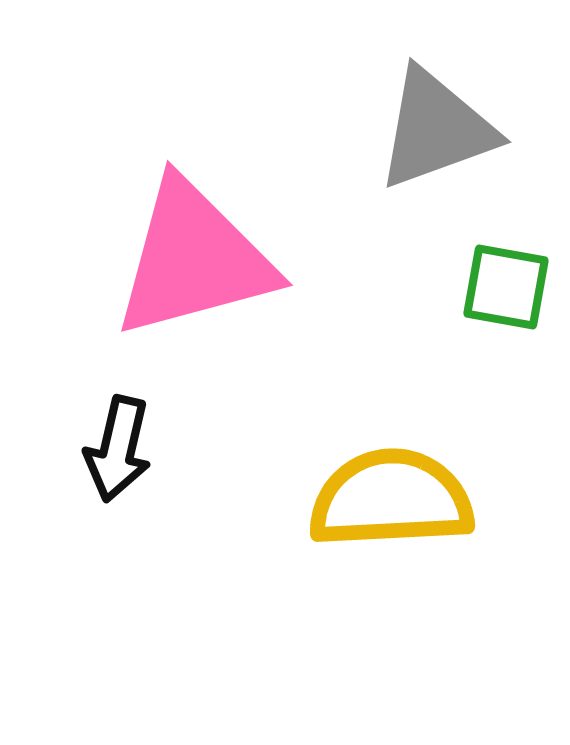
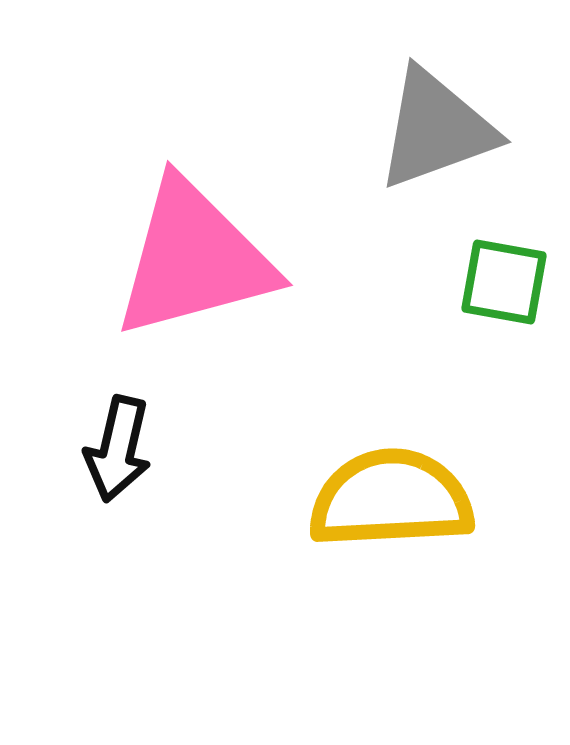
green square: moved 2 px left, 5 px up
